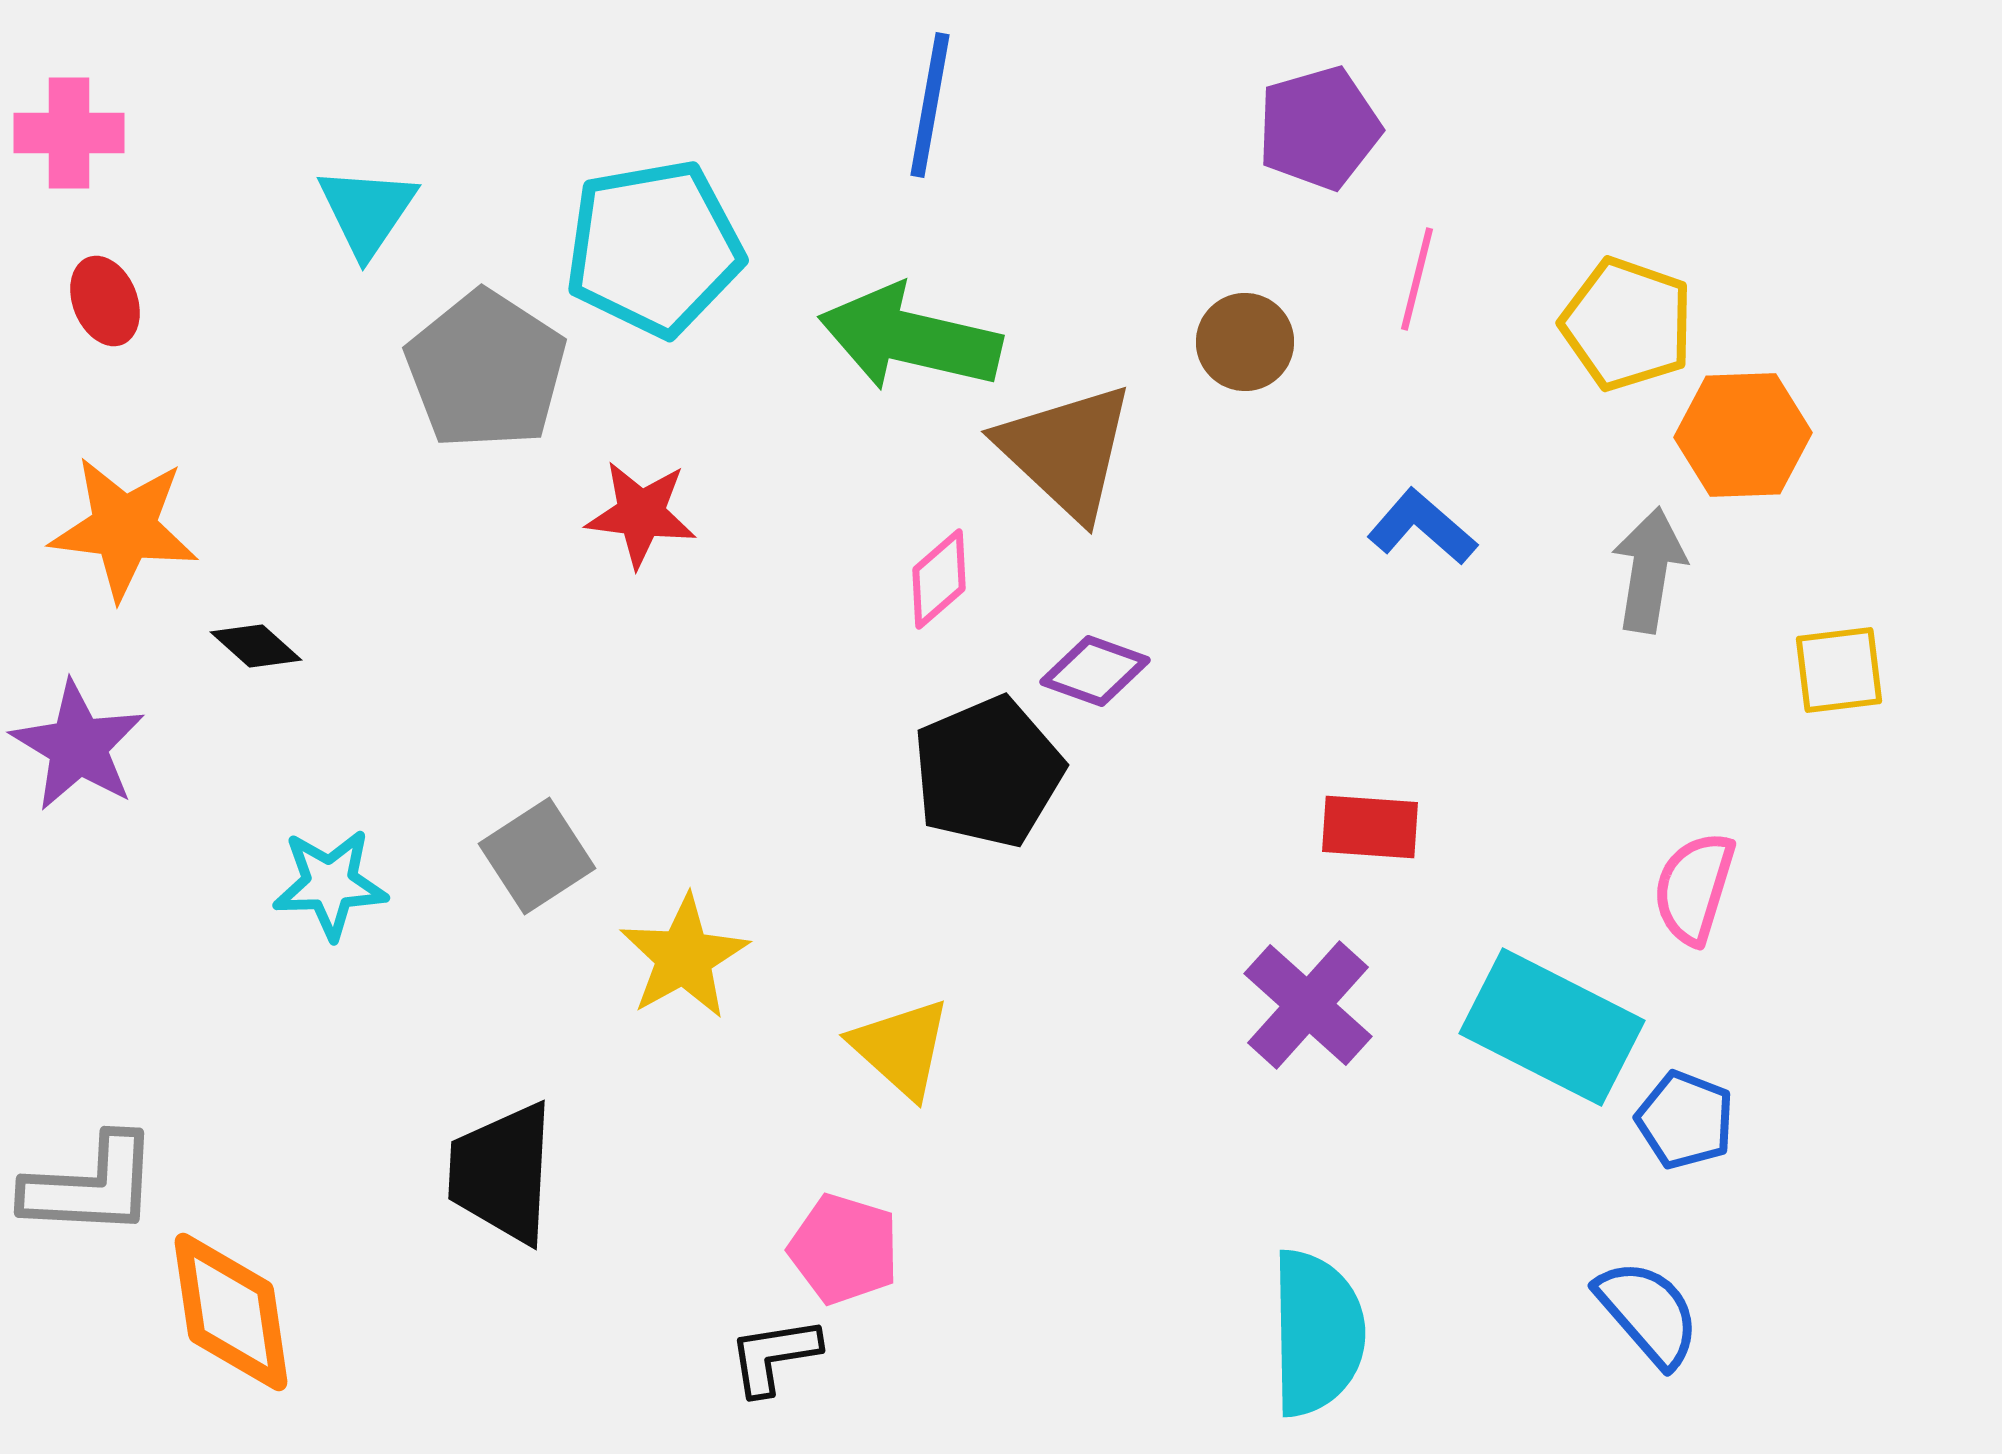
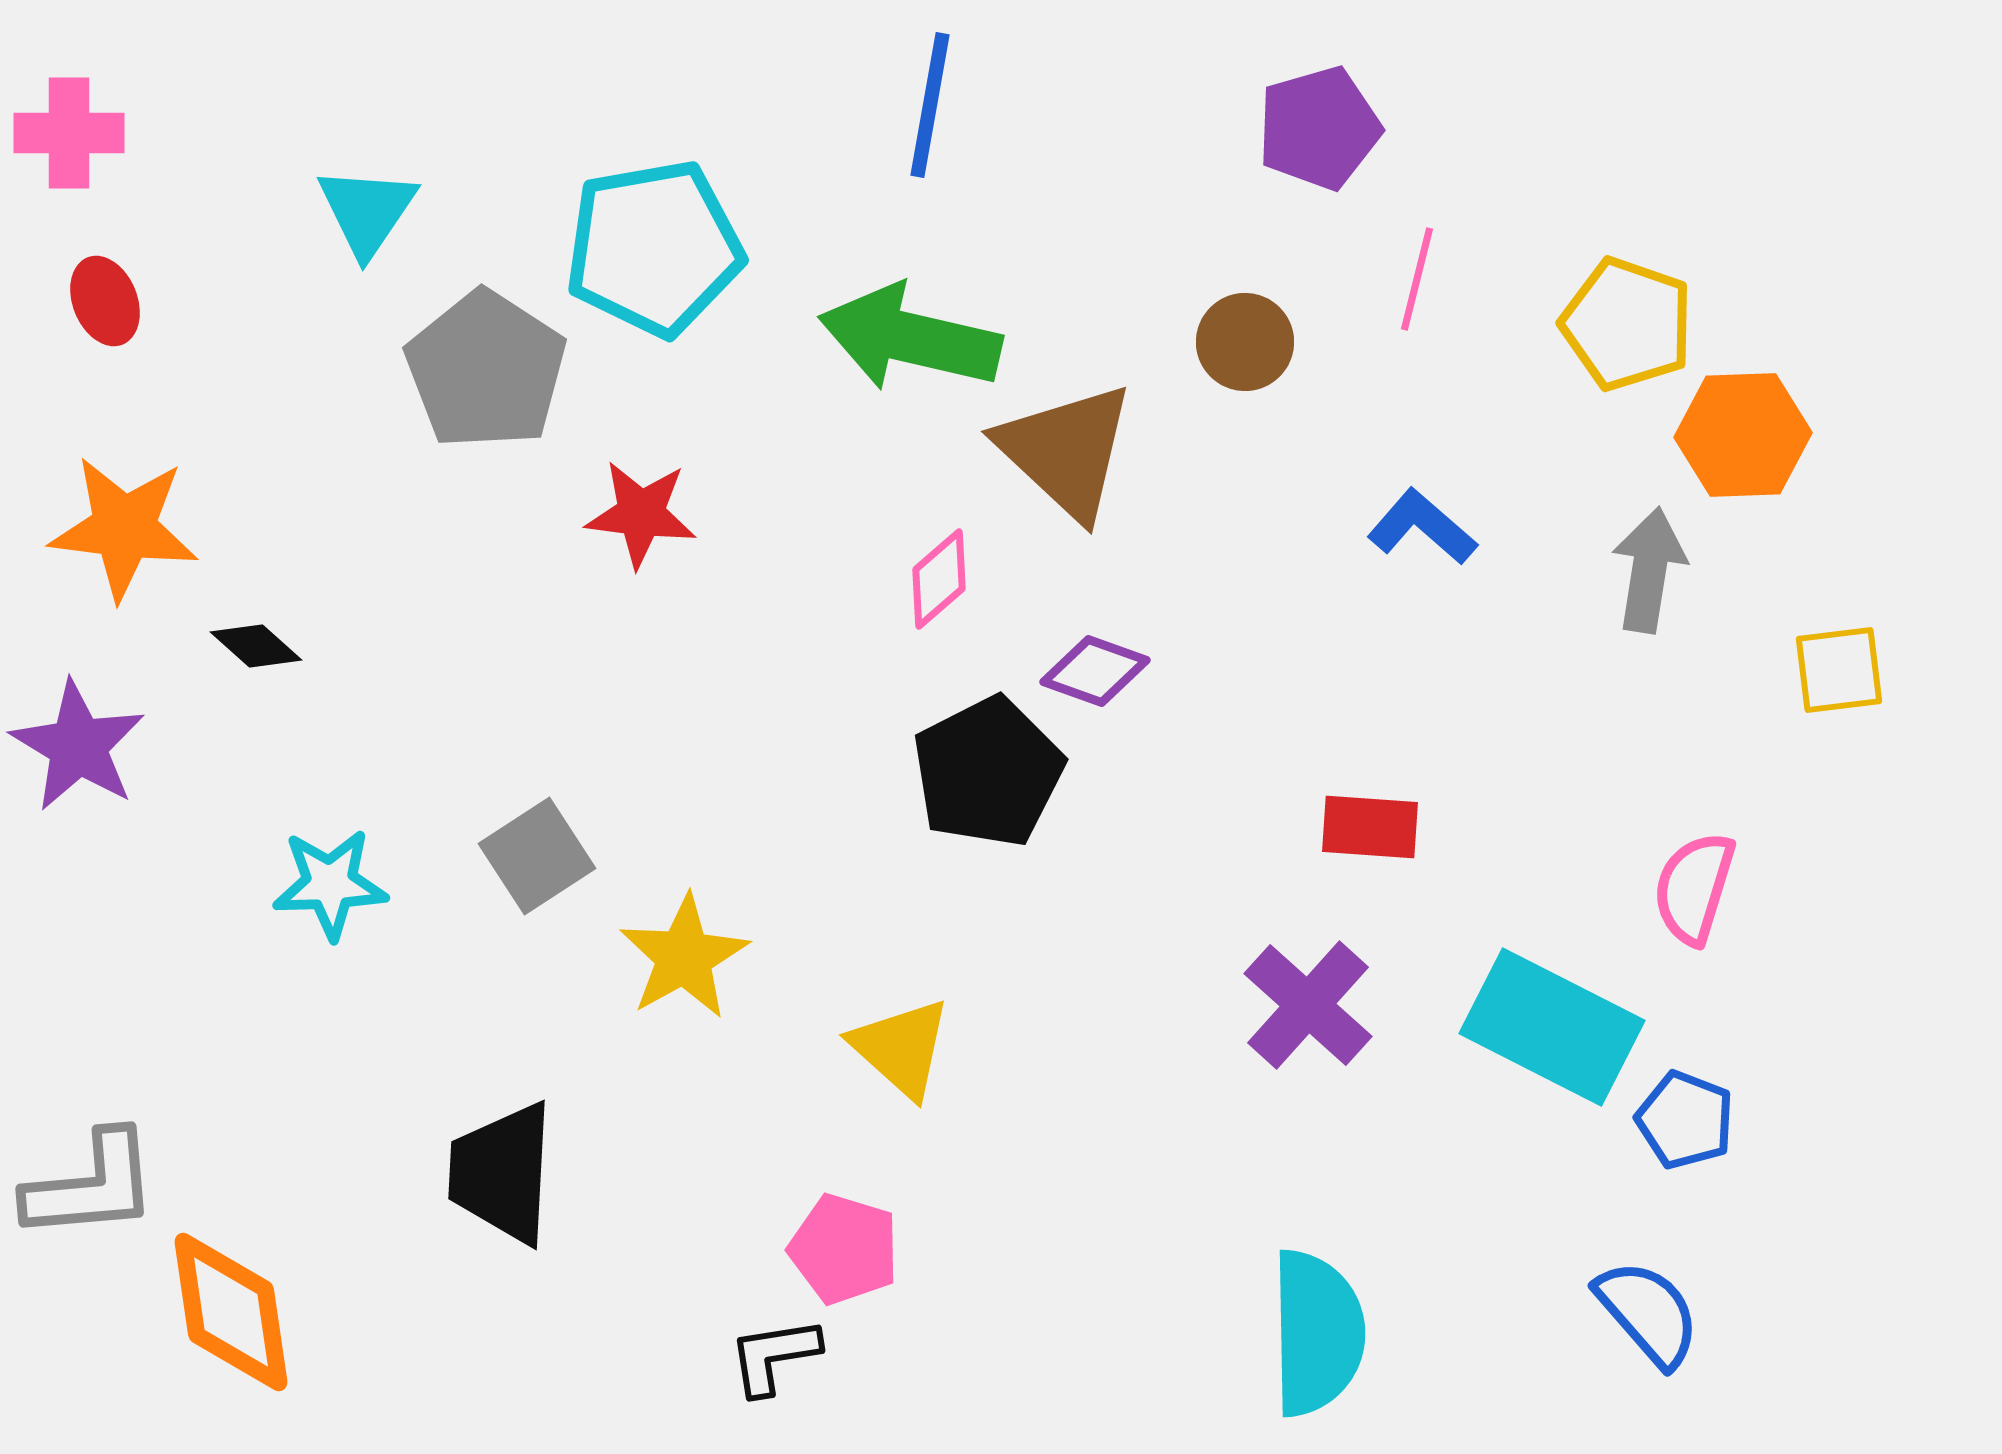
black pentagon: rotated 4 degrees counterclockwise
gray L-shape: rotated 8 degrees counterclockwise
